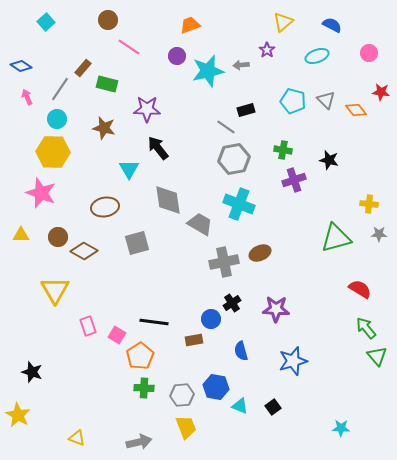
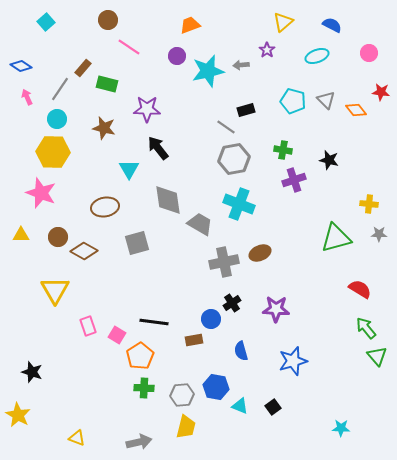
yellow trapezoid at (186, 427): rotated 35 degrees clockwise
